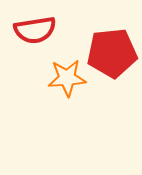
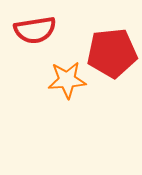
orange star: moved 2 px down
